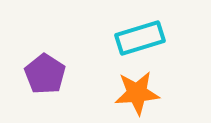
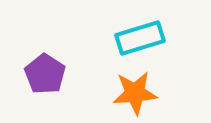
orange star: moved 2 px left
